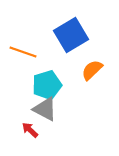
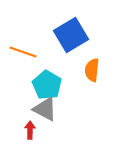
orange semicircle: rotated 40 degrees counterclockwise
cyan pentagon: rotated 24 degrees counterclockwise
red arrow: rotated 48 degrees clockwise
